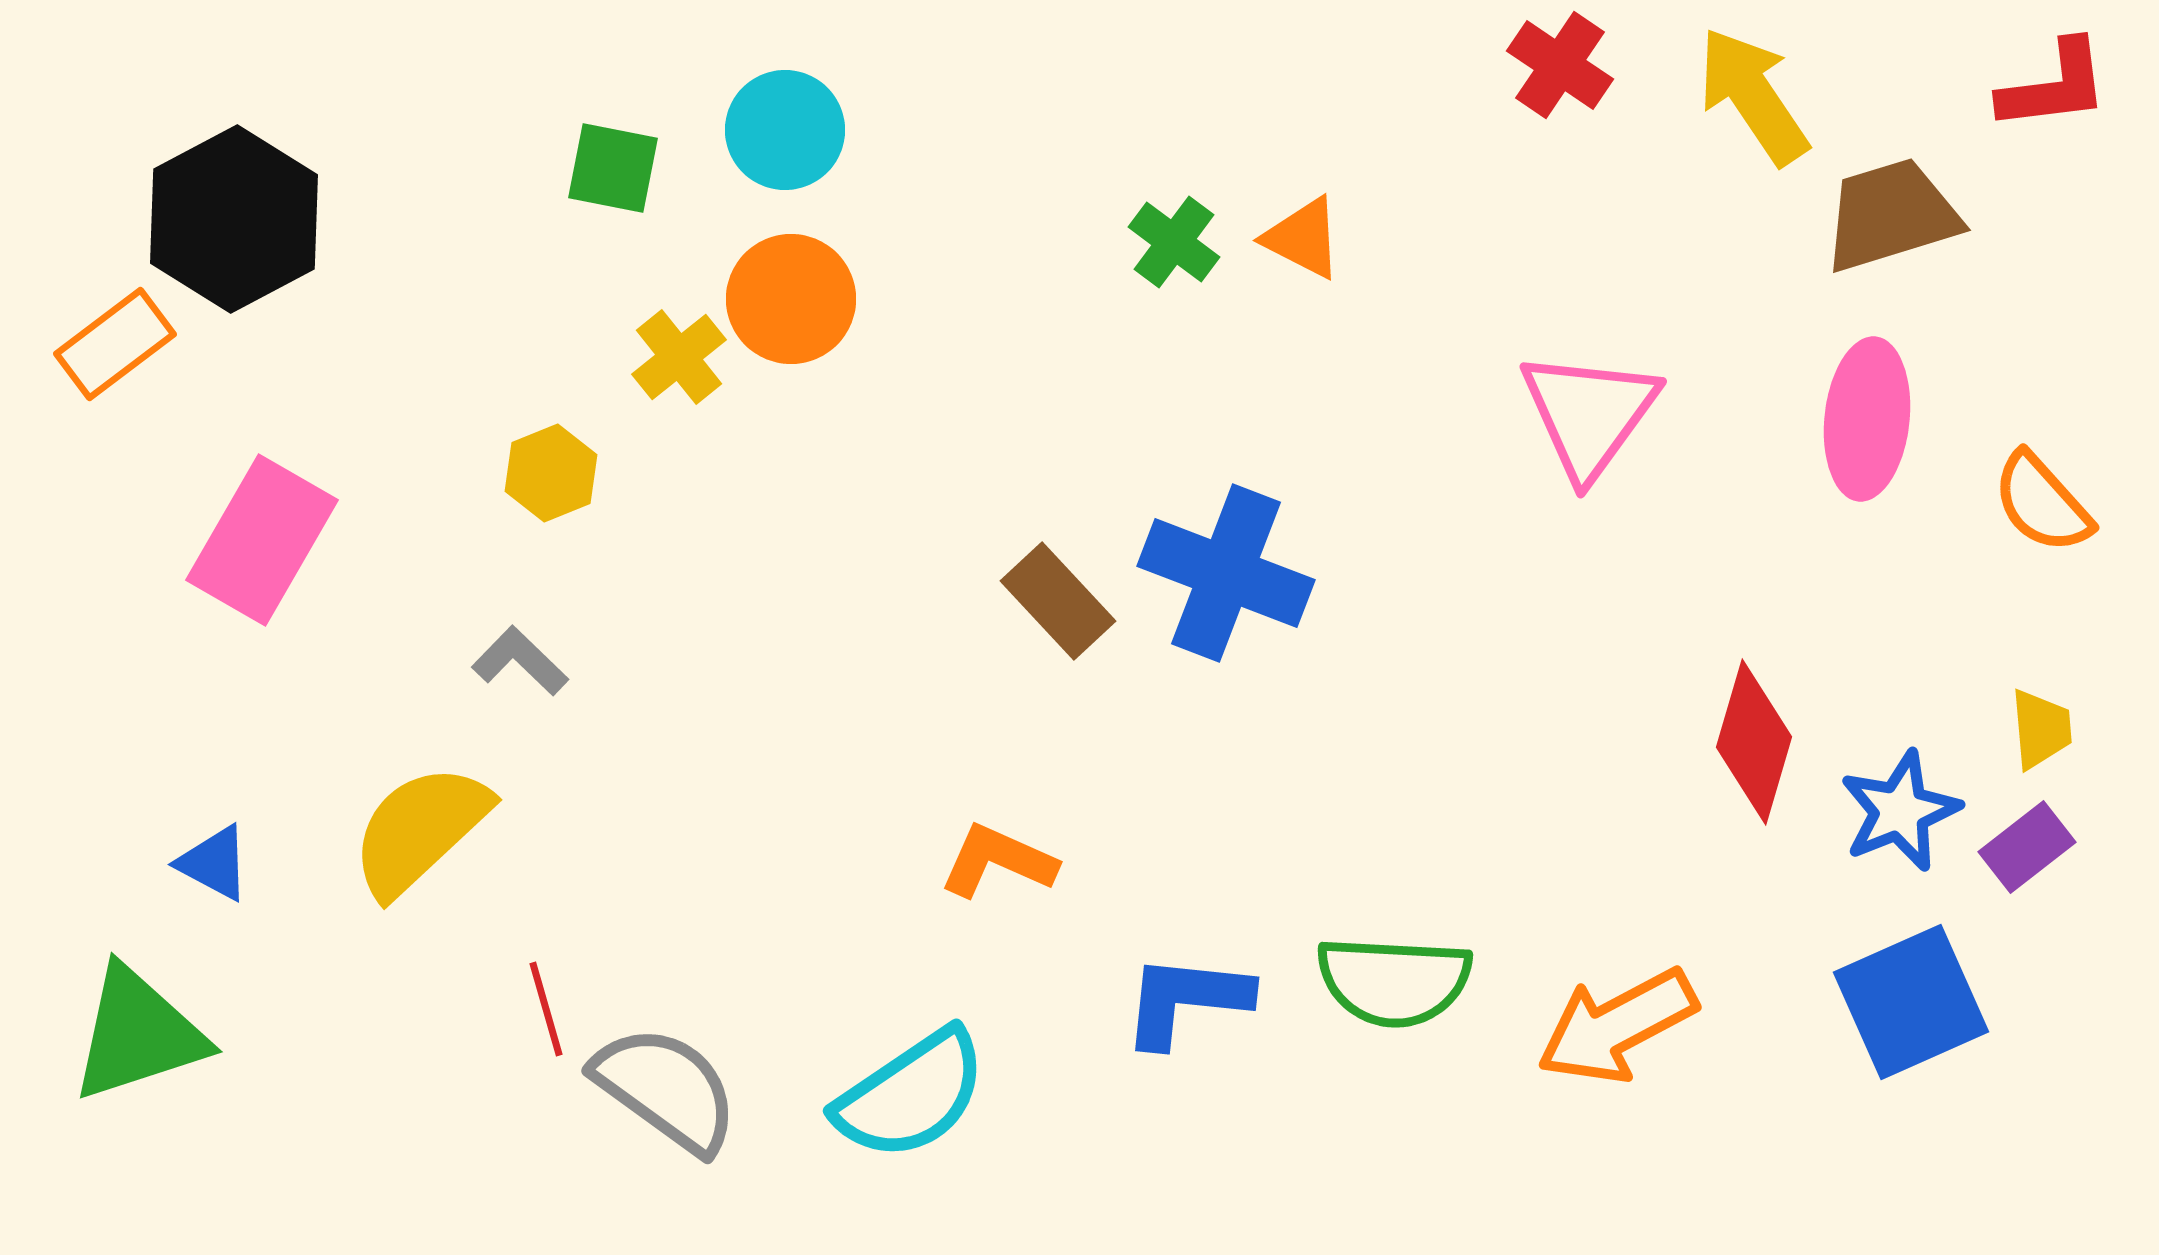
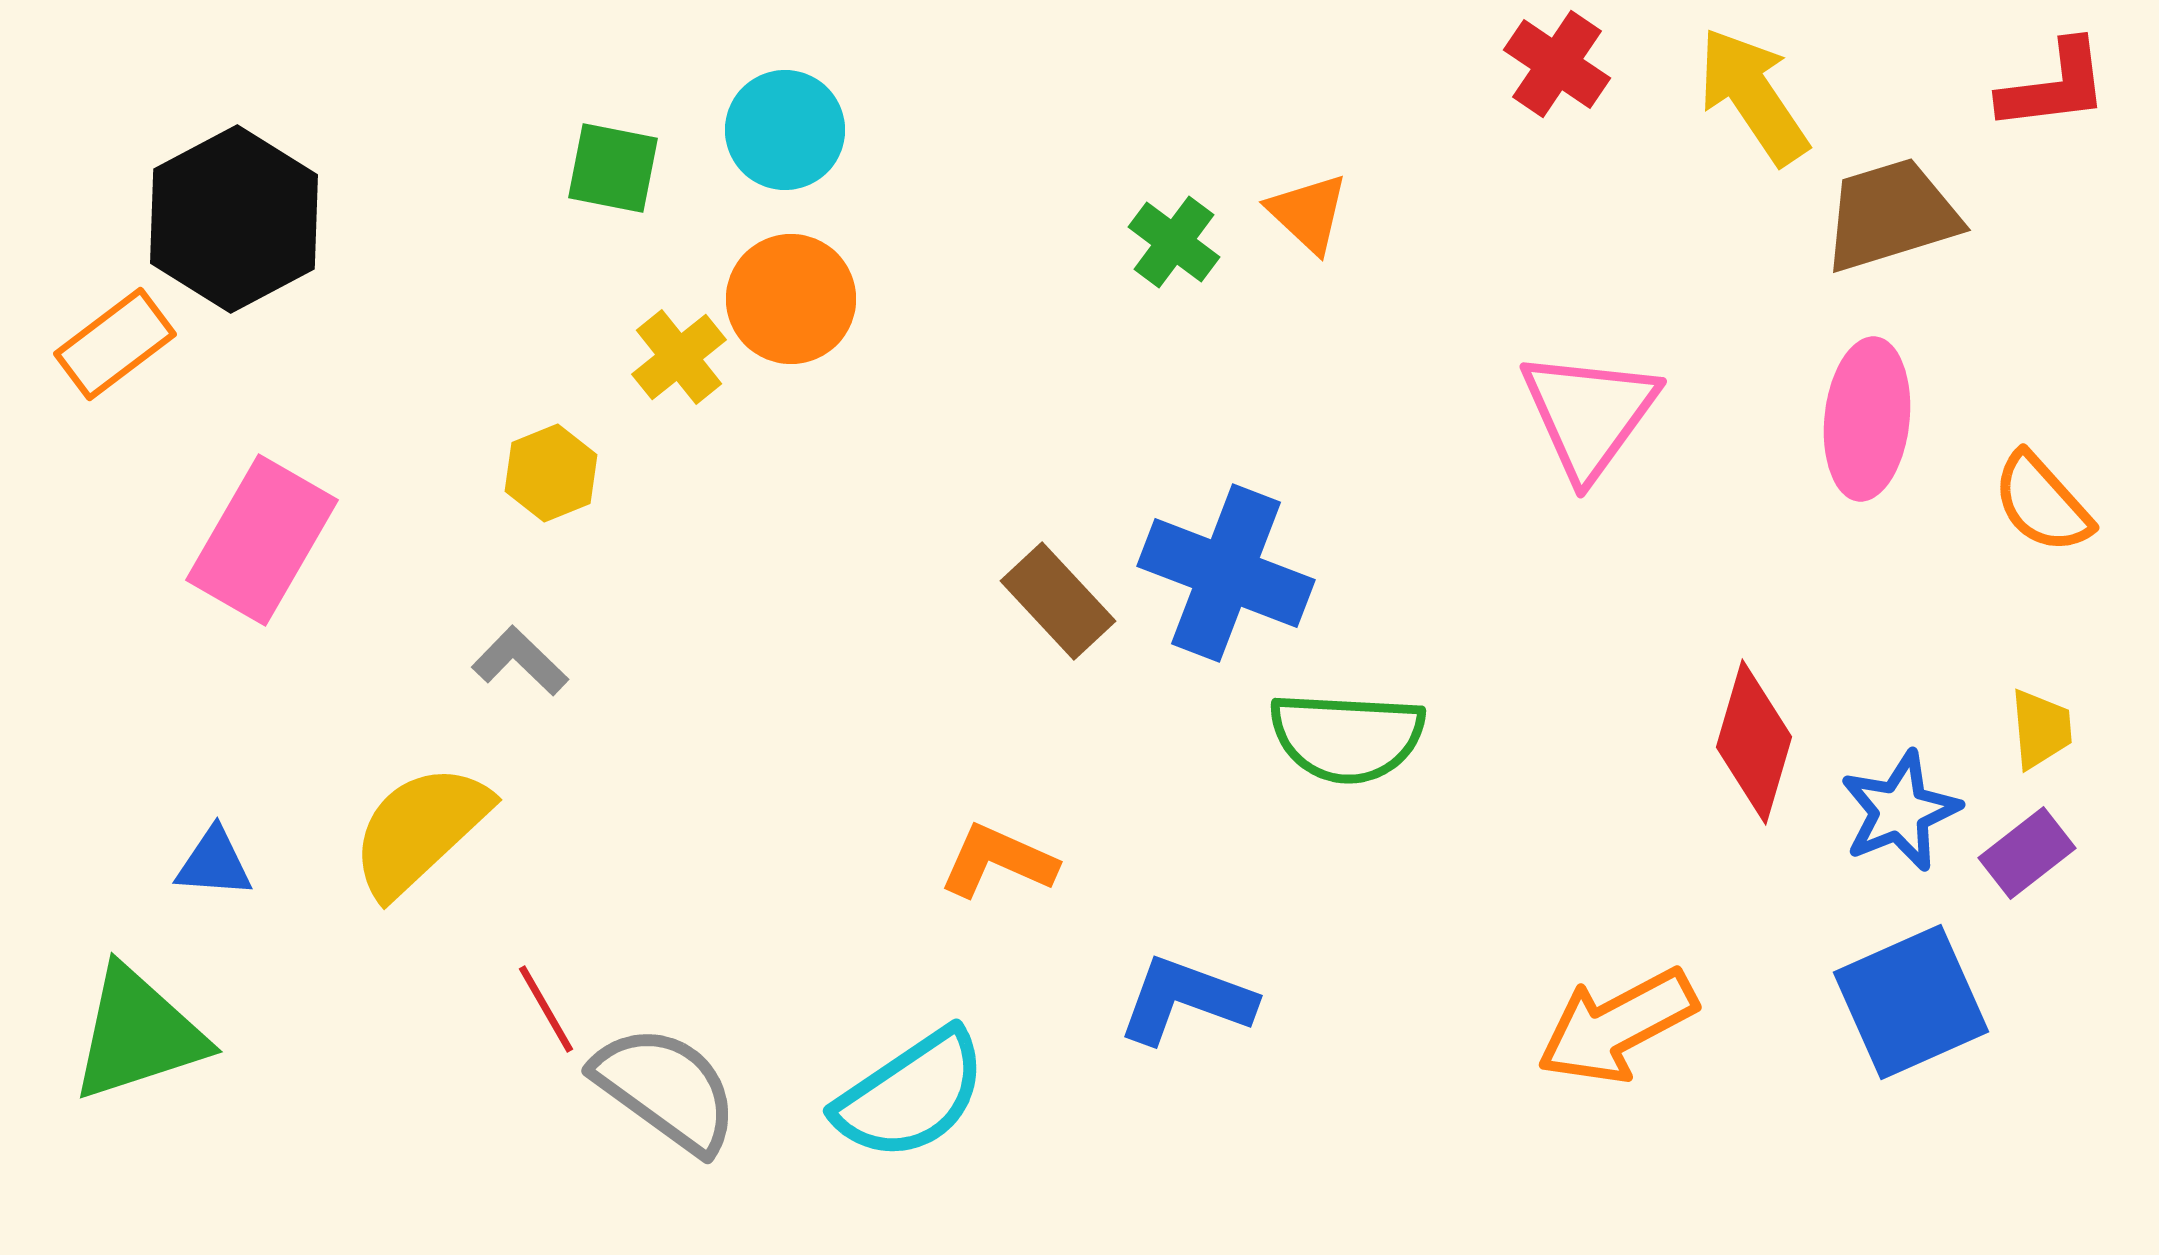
red cross: moved 3 px left, 1 px up
orange triangle: moved 5 px right, 25 px up; rotated 16 degrees clockwise
purple rectangle: moved 6 px down
blue triangle: rotated 24 degrees counterclockwise
green semicircle: moved 47 px left, 244 px up
blue L-shape: rotated 14 degrees clockwise
red line: rotated 14 degrees counterclockwise
